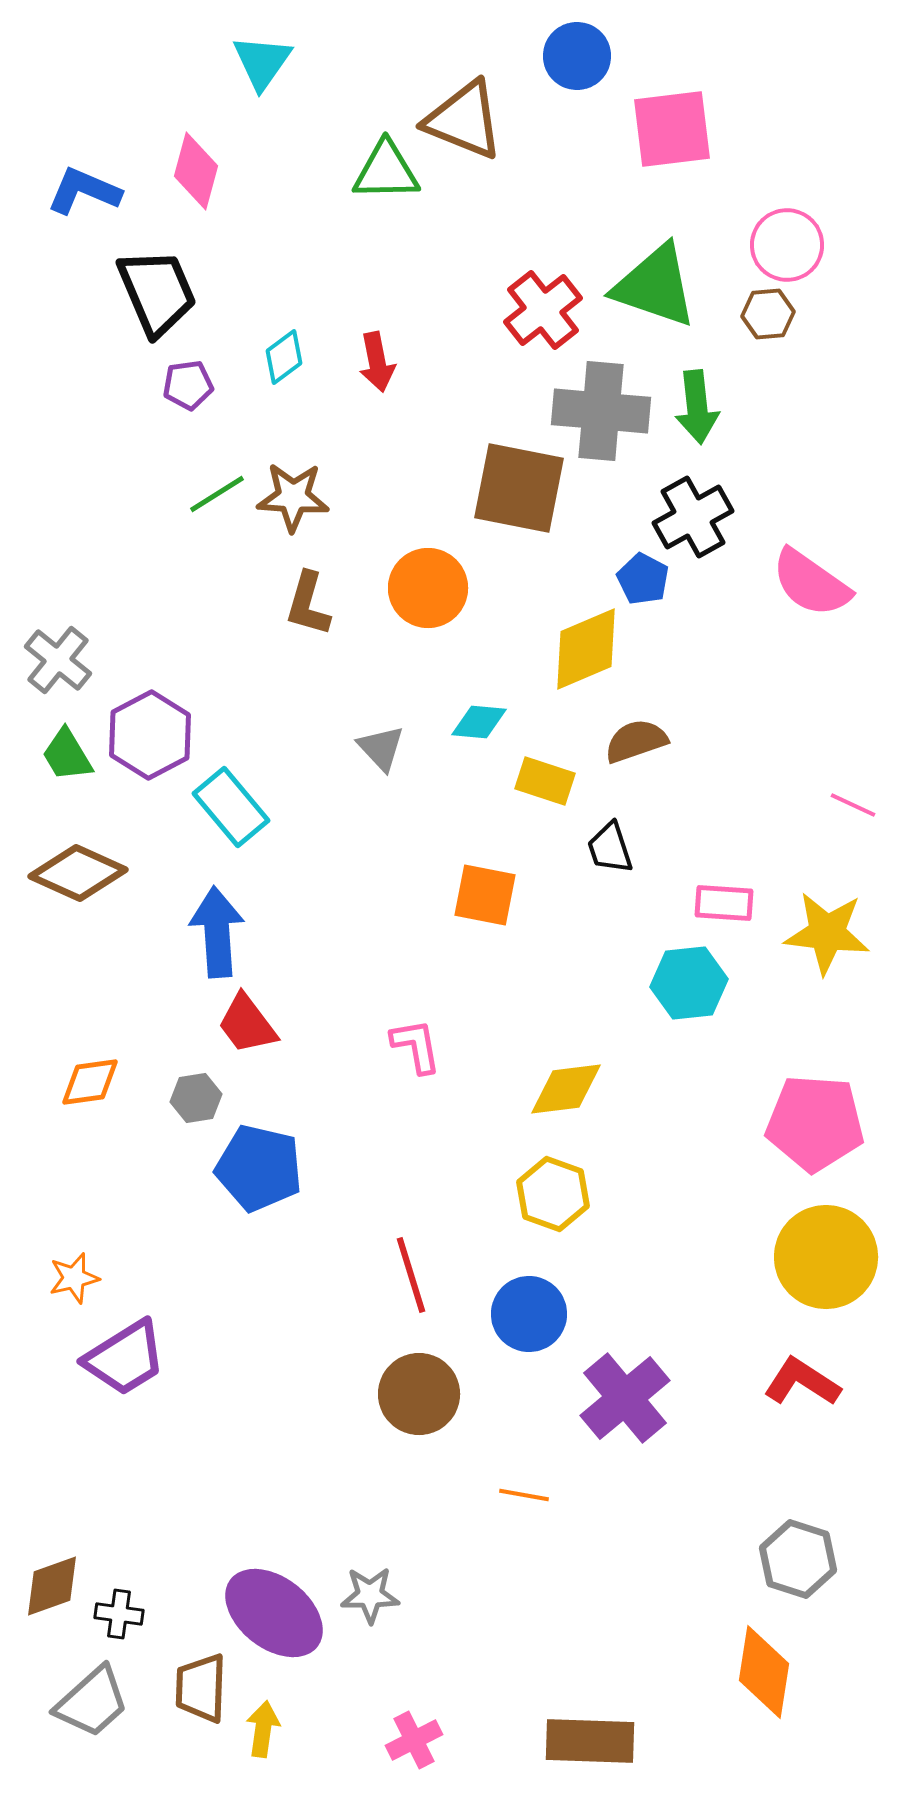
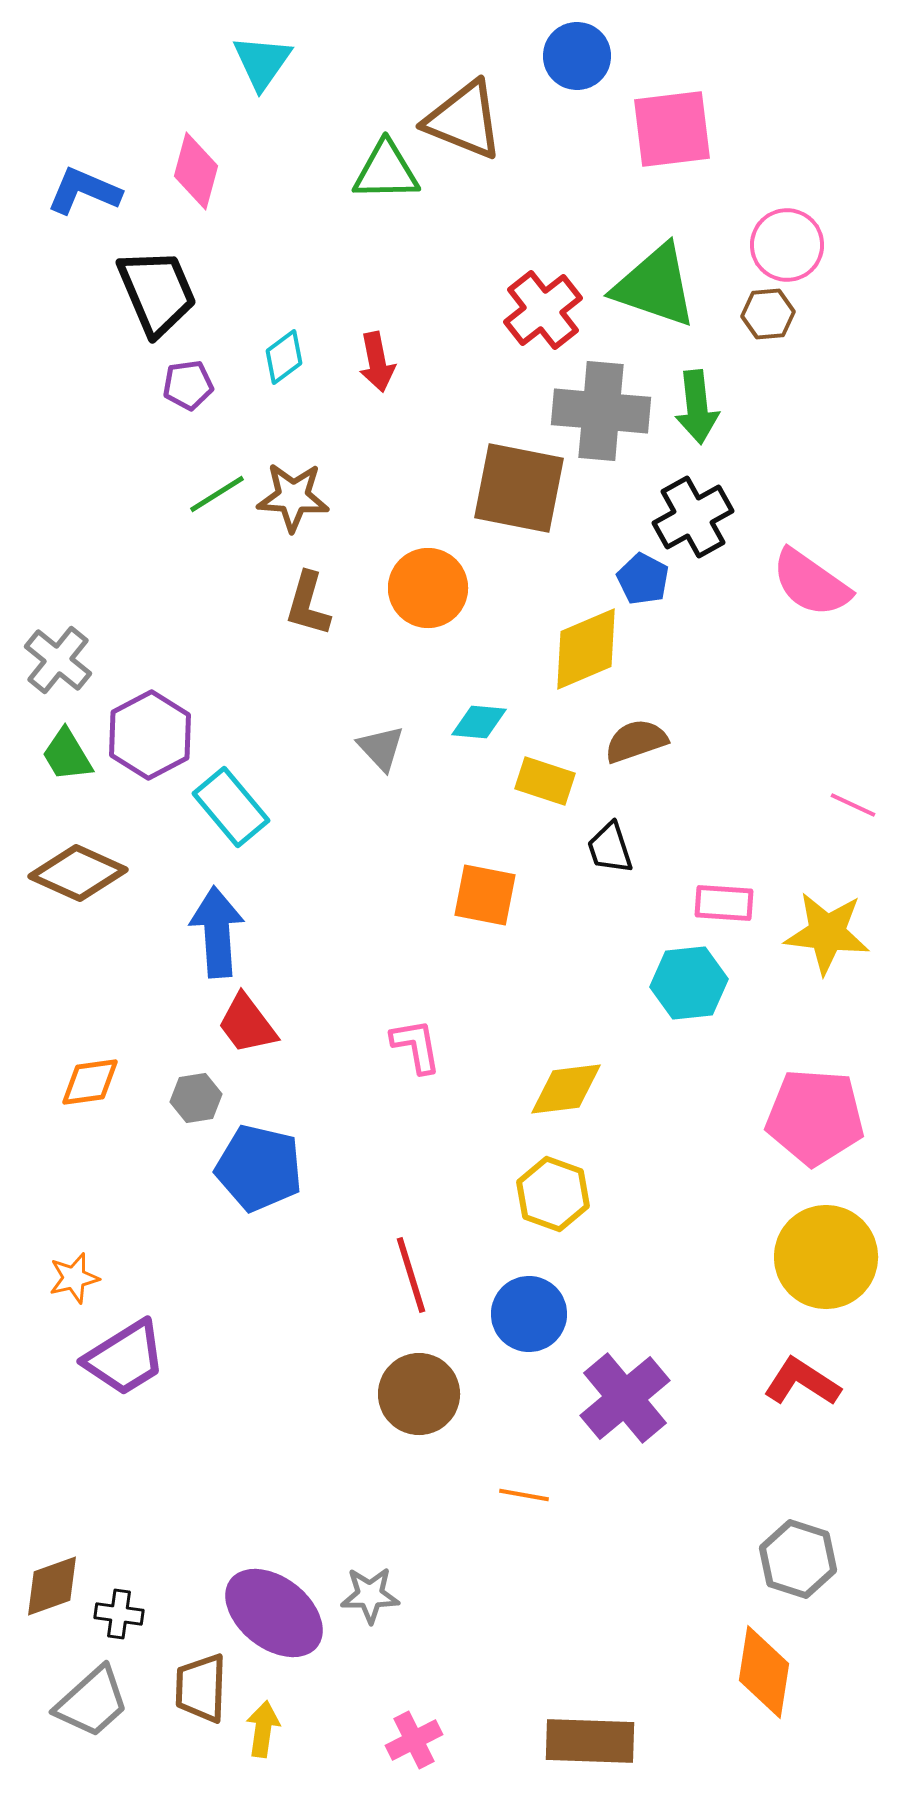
pink pentagon at (815, 1123): moved 6 px up
